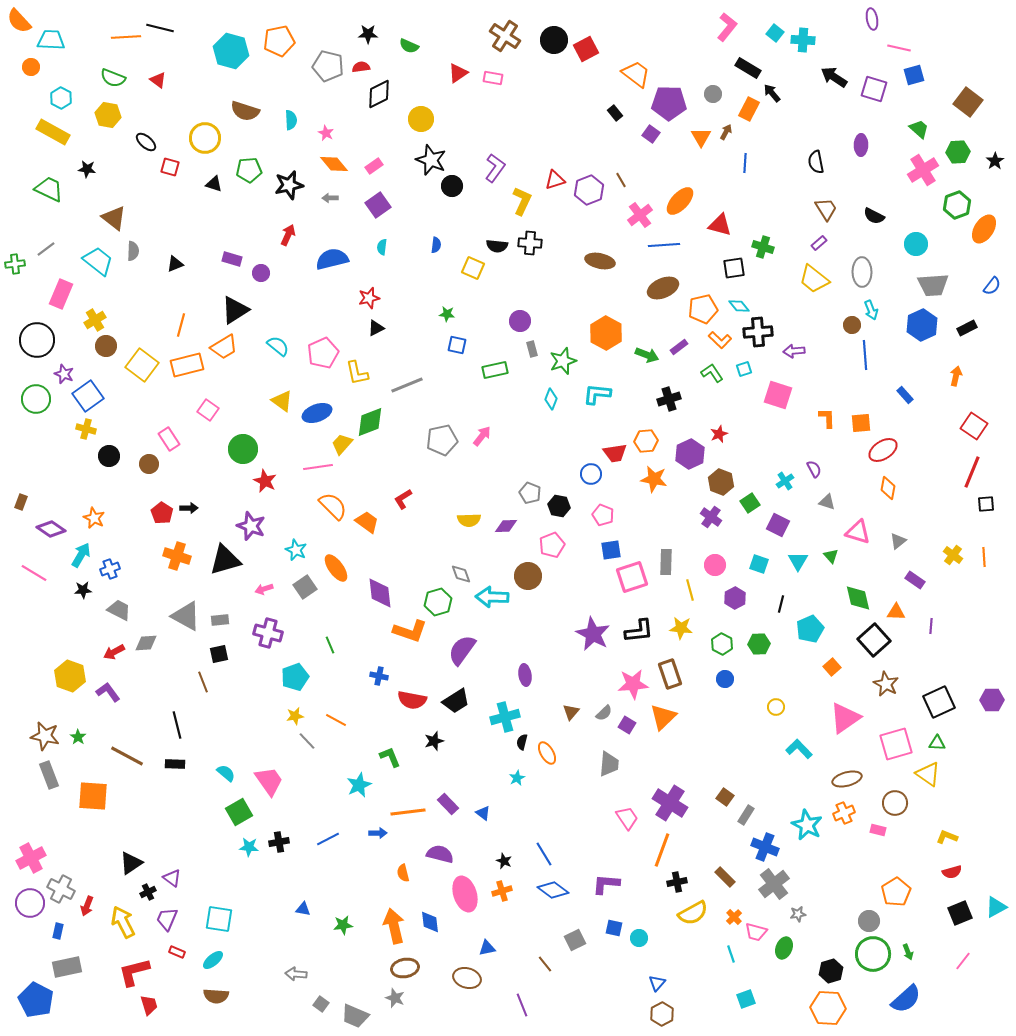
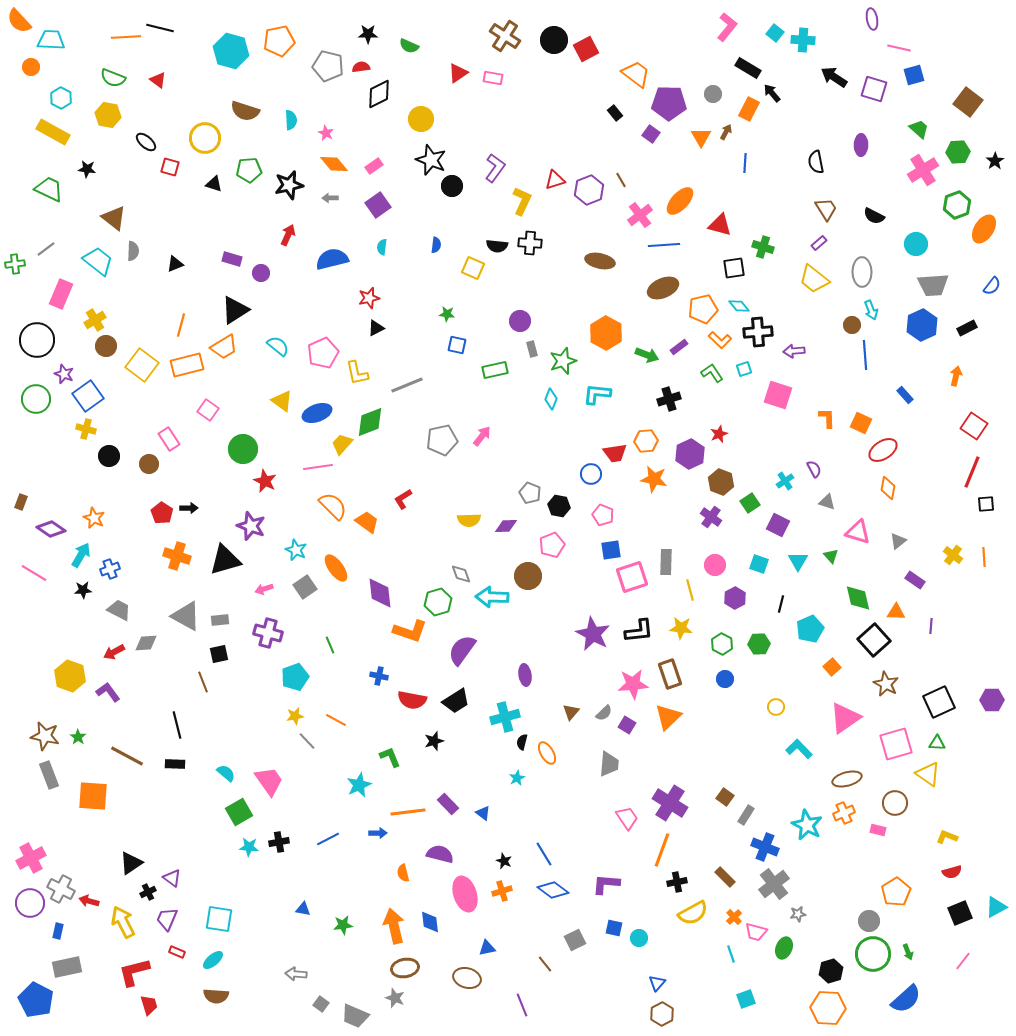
orange square at (861, 423): rotated 30 degrees clockwise
orange triangle at (663, 717): moved 5 px right
red arrow at (87, 906): moved 2 px right, 5 px up; rotated 84 degrees clockwise
